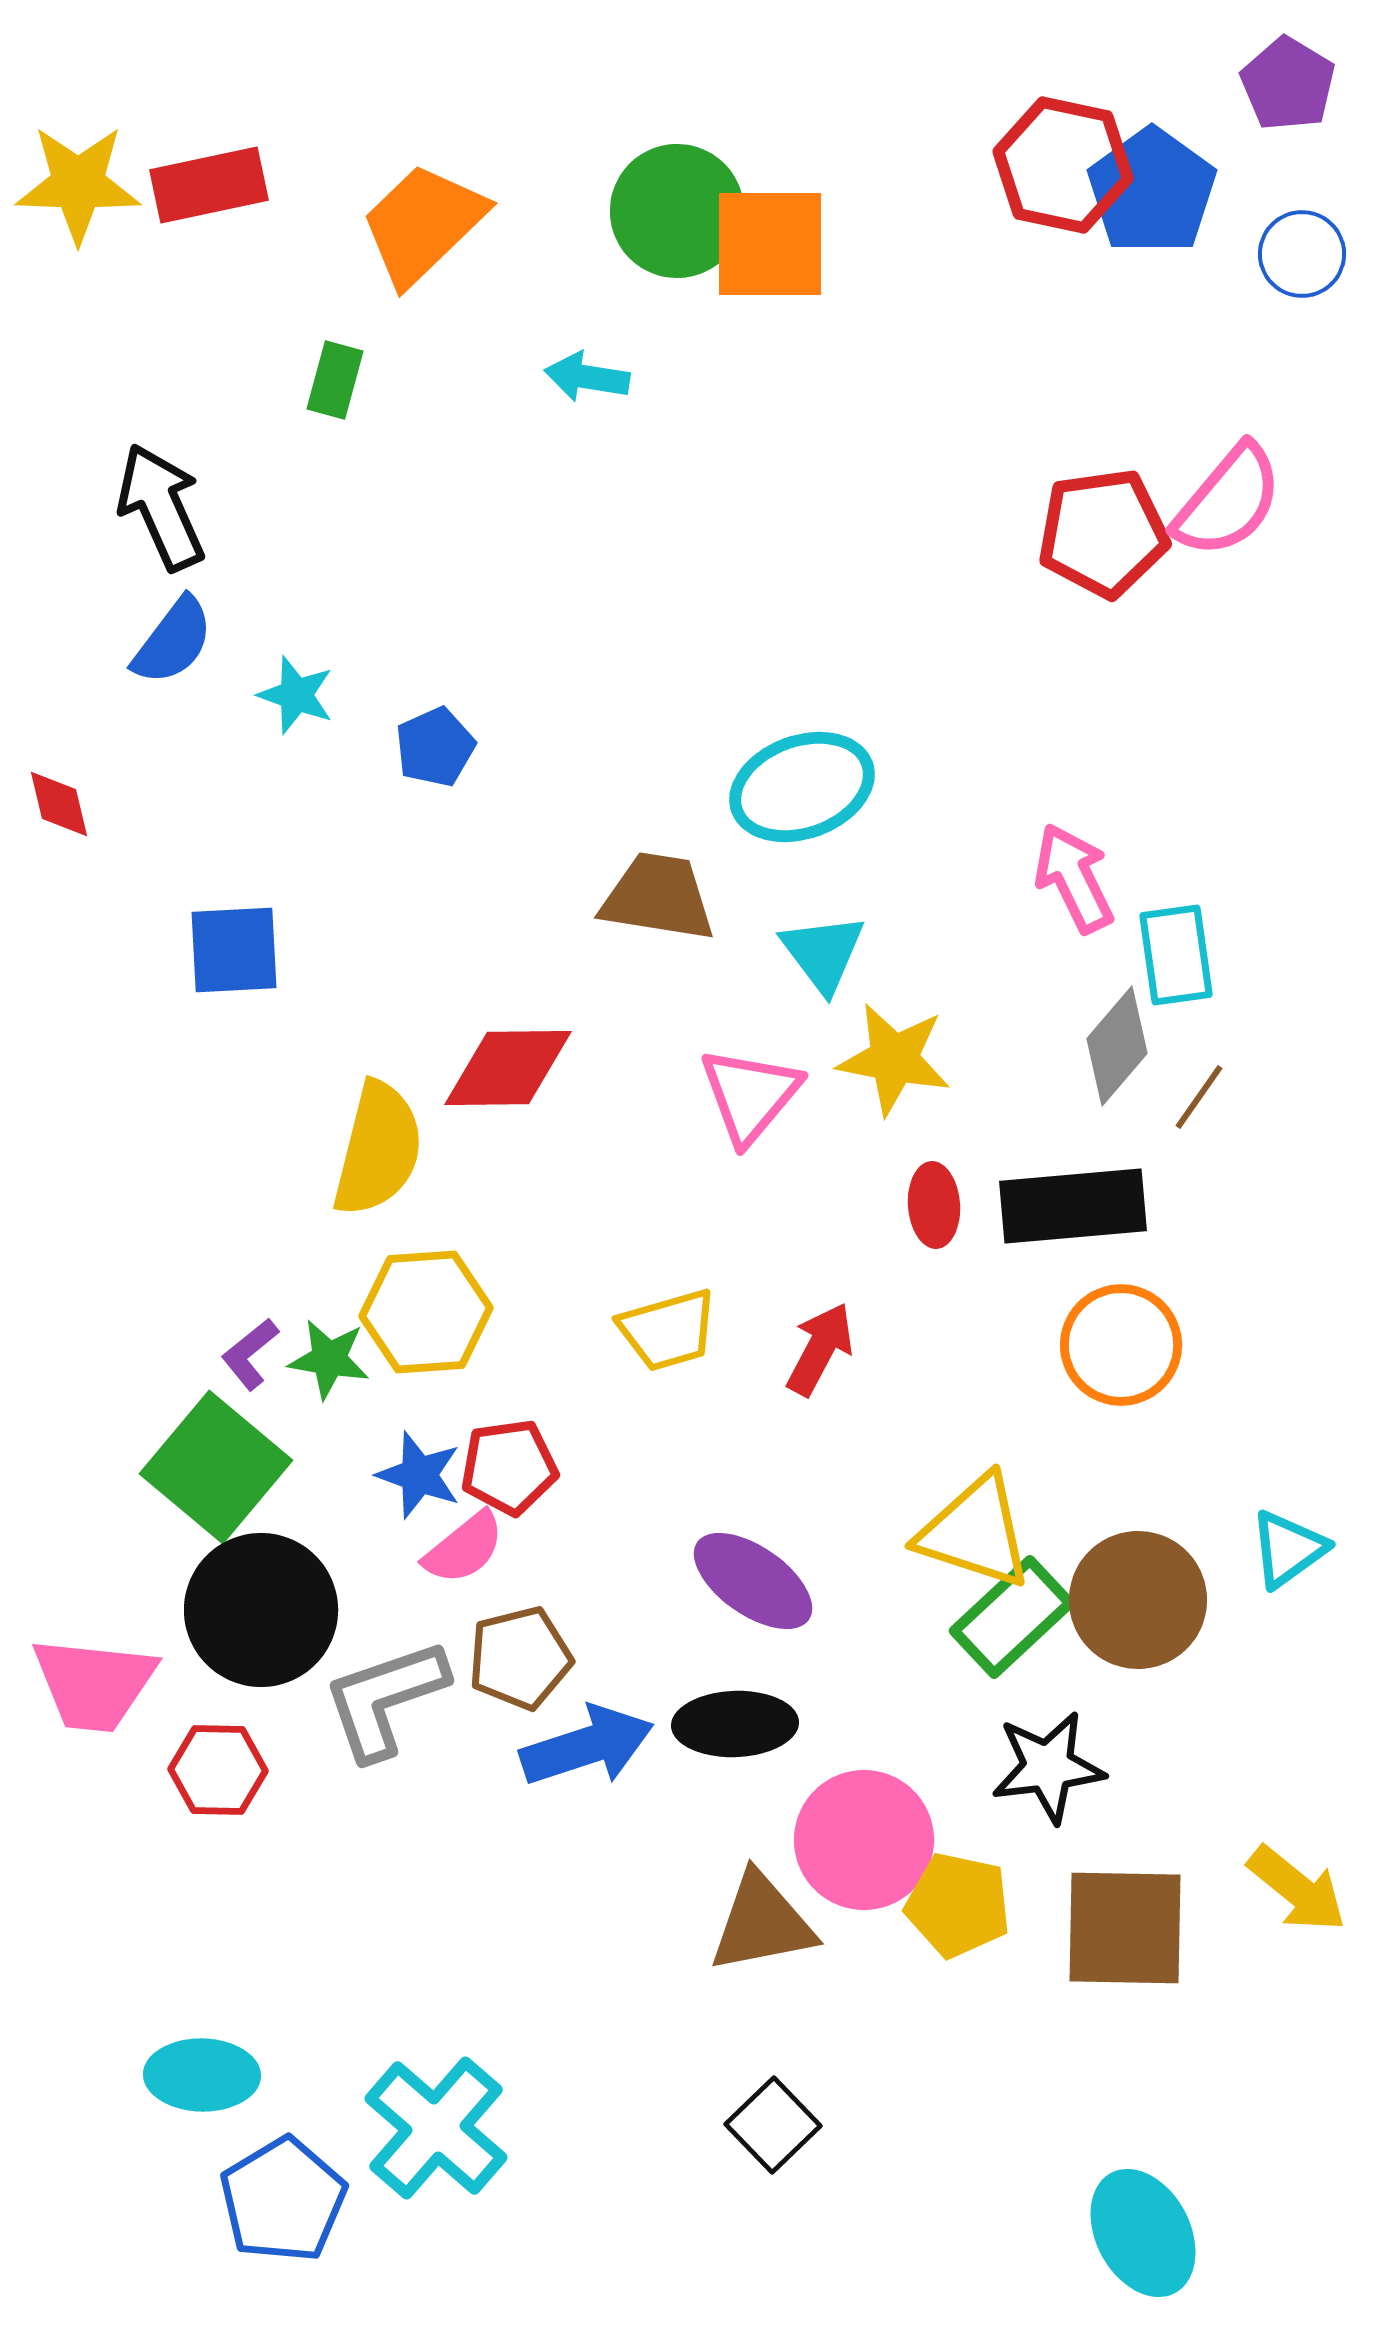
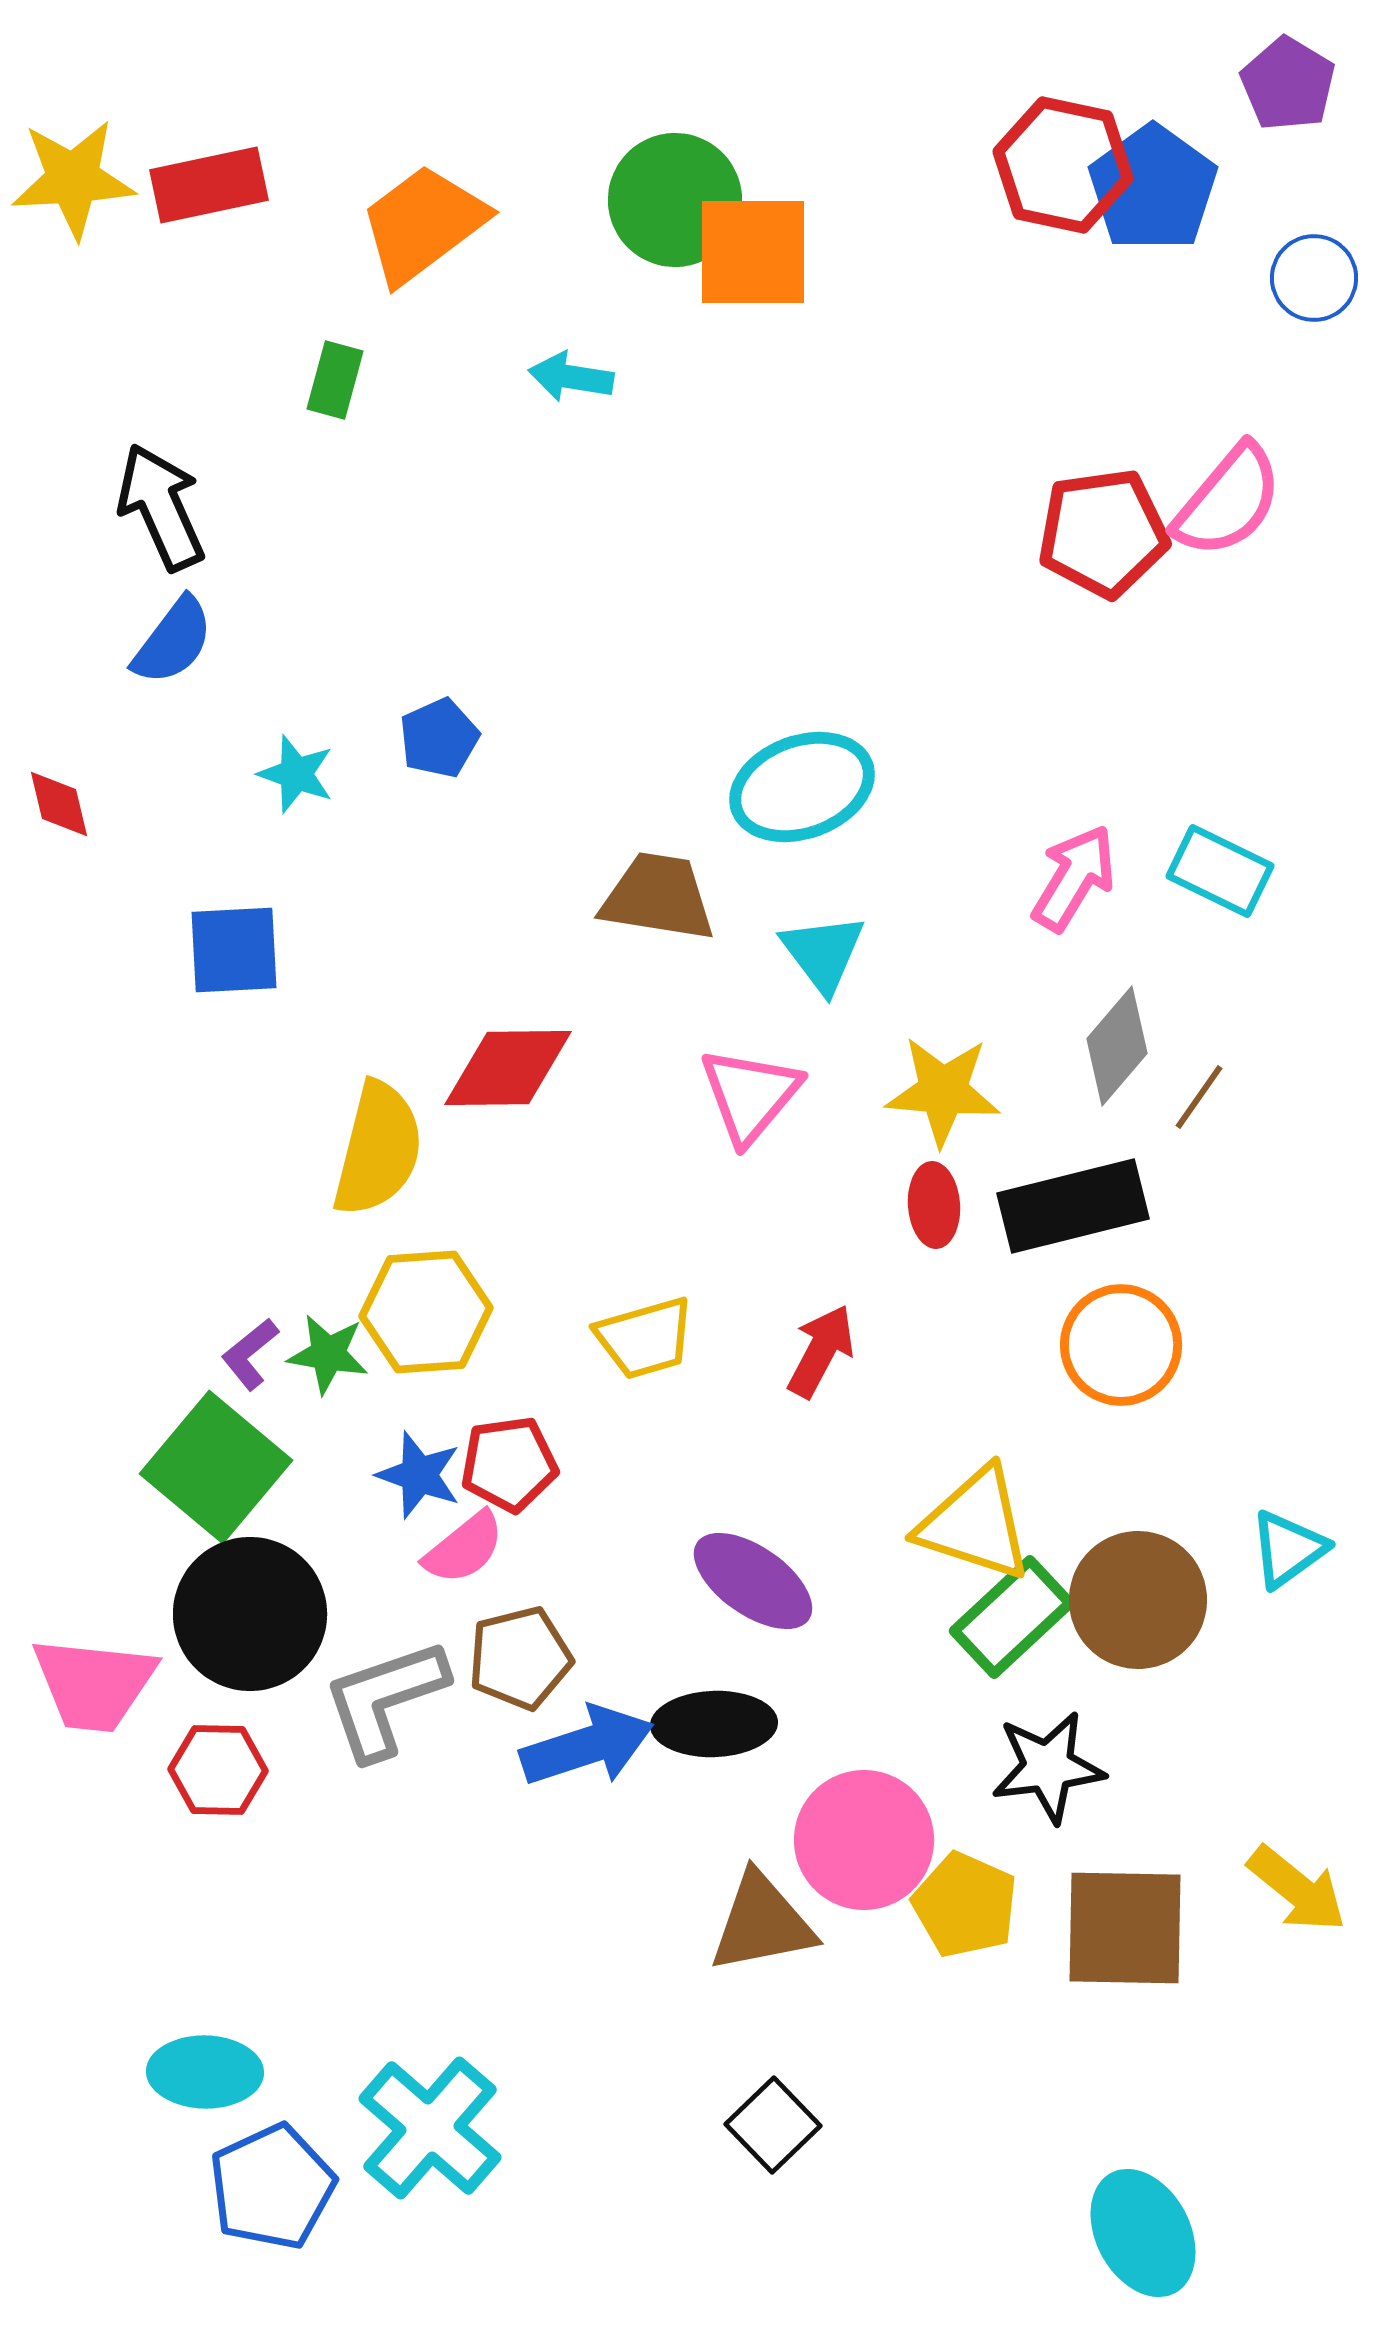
yellow star at (78, 184): moved 5 px left, 5 px up; rotated 5 degrees counterclockwise
blue pentagon at (1152, 191): moved 1 px right, 3 px up
green circle at (677, 211): moved 2 px left, 11 px up
orange trapezoid at (423, 224): rotated 7 degrees clockwise
orange square at (770, 244): moved 17 px left, 8 px down
blue circle at (1302, 254): moved 12 px right, 24 px down
cyan arrow at (587, 377): moved 16 px left
cyan star at (296, 695): moved 79 px down
blue pentagon at (435, 747): moved 4 px right, 9 px up
pink arrow at (1074, 878): rotated 57 degrees clockwise
cyan rectangle at (1176, 955): moved 44 px right, 84 px up; rotated 56 degrees counterclockwise
yellow star at (894, 1059): moved 49 px right, 32 px down; rotated 6 degrees counterclockwise
black rectangle at (1073, 1206): rotated 9 degrees counterclockwise
yellow trapezoid at (668, 1330): moved 23 px left, 8 px down
red arrow at (820, 1349): moved 1 px right, 2 px down
green star at (329, 1359): moved 1 px left, 5 px up
red pentagon at (509, 1467): moved 3 px up
yellow triangle at (975, 1532): moved 8 px up
black circle at (261, 1610): moved 11 px left, 4 px down
black ellipse at (735, 1724): moved 21 px left
yellow pentagon at (958, 1905): moved 7 px right; rotated 12 degrees clockwise
cyan ellipse at (202, 2075): moved 3 px right, 3 px up
cyan cross at (436, 2128): moved 6 px left
blue pentagon at (283, 2200): moved 11 px left, 13 px up; rotated 6 degrees clockwise
